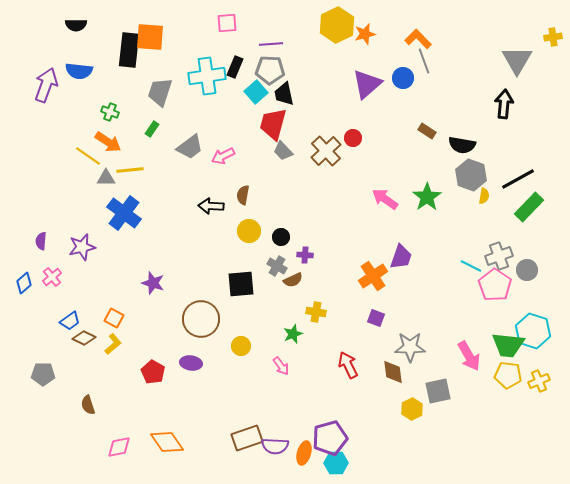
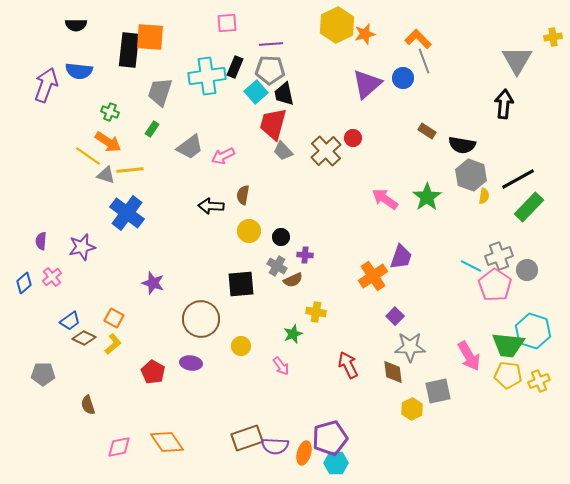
gray triangle at (106, 178): moved 3 px up; rotated 18 degrees clockwise
blue cross at (124, 213): moved 3 px right
purple square at (376, 318): moved 19 px right, 2 px up; rotated 24 degrees clockwise
